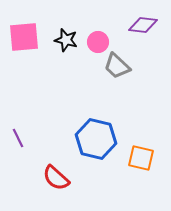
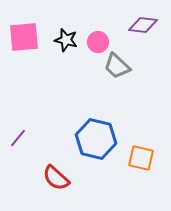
purple line: rotated 66 degrees clockwise
